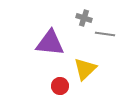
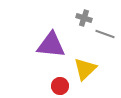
gray line: rotated 12 degrees clockwise
purple triangle: moved 1 px right, 2 px down
